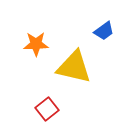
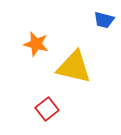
blue trapezoid: moved 11 px up; rotated 50 degrees clockwise
orange star: rotated 15 degrees clockwise
